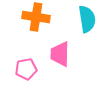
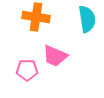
pink trapezoid: moved 5 px left, 2 px down; rotated 68 degrees counterclockwise
pink pentagon: moved 1 px right, 1 px down; rotated 10 degrees clockwise
